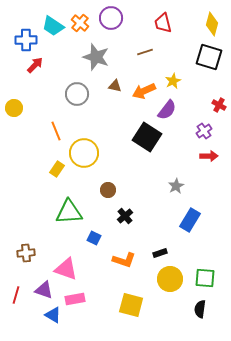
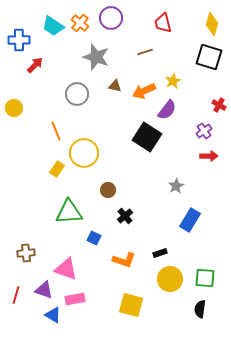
blue cross at (26, 40): moved 7 px left
